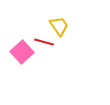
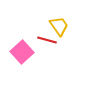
red line: moved 3 px right, 2 px up
